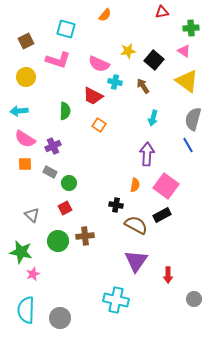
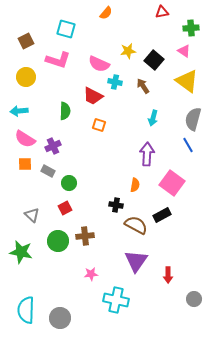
orange semicircle at (105, 15): moved 1 px right, 2 px up
orange square at (99, 125): rotated 16 degrees counterclockwise
gray rectangle at (50, 172): moved 2 px left, 1 px up
pink square at (166, 186): moved 6 px right, 3 px up
pink star at (33, 274): moved 58 px right; rotated 16 degrees clockwise
